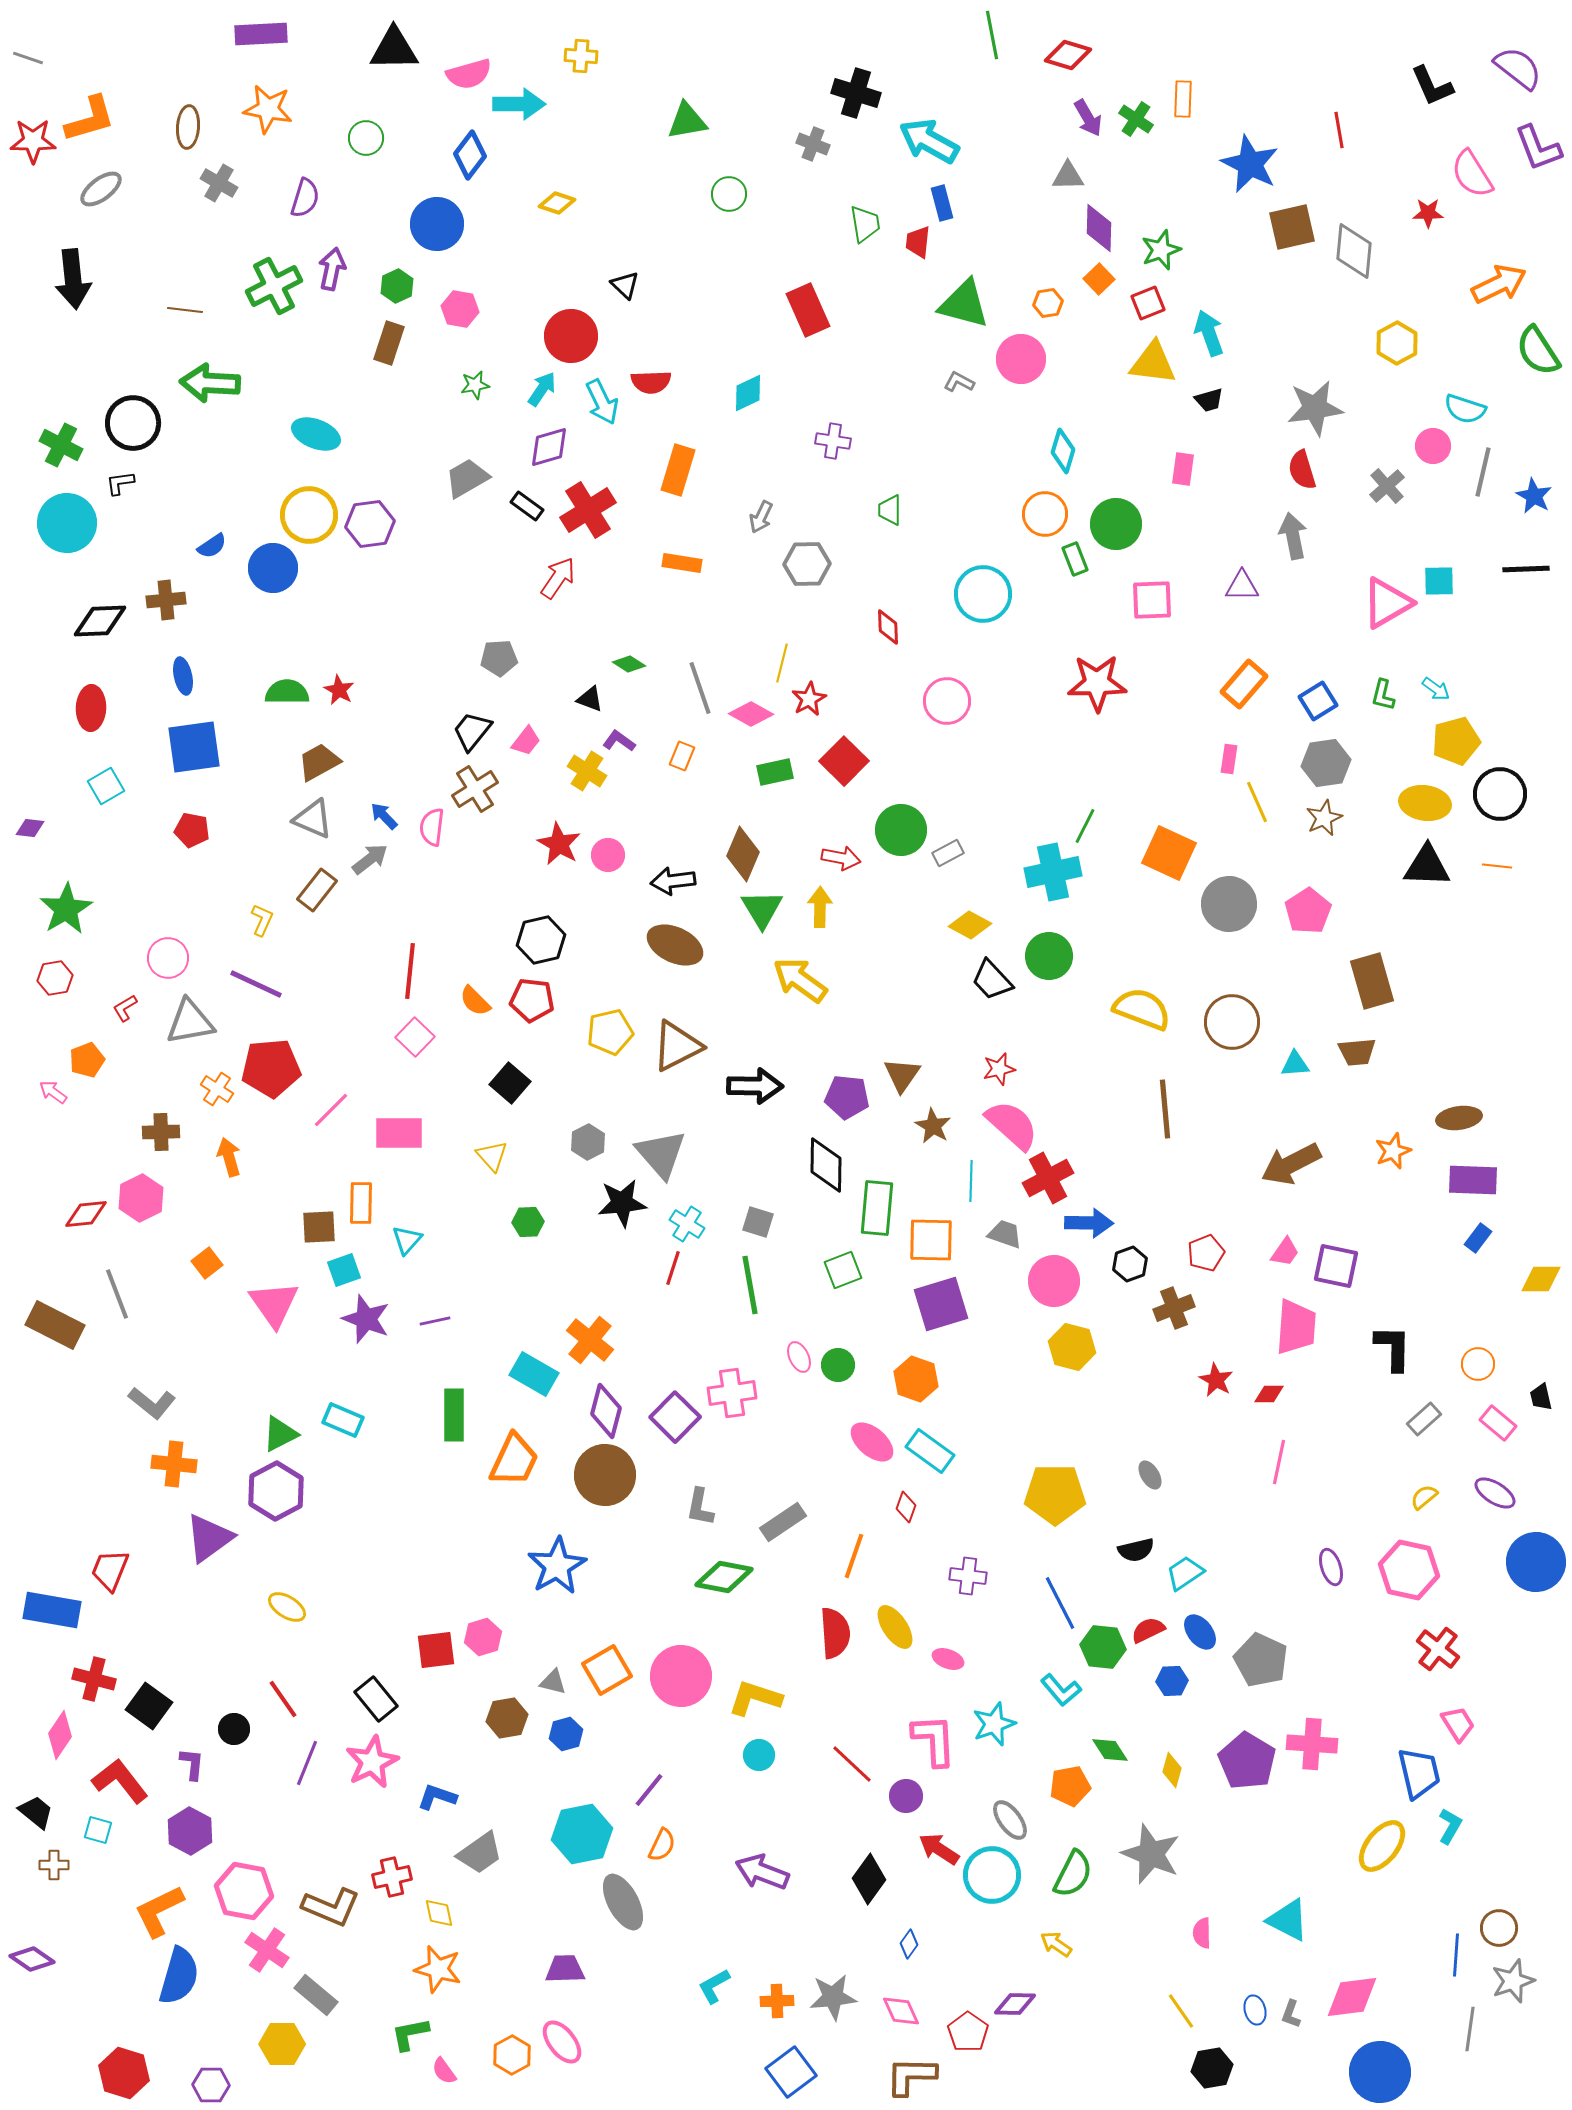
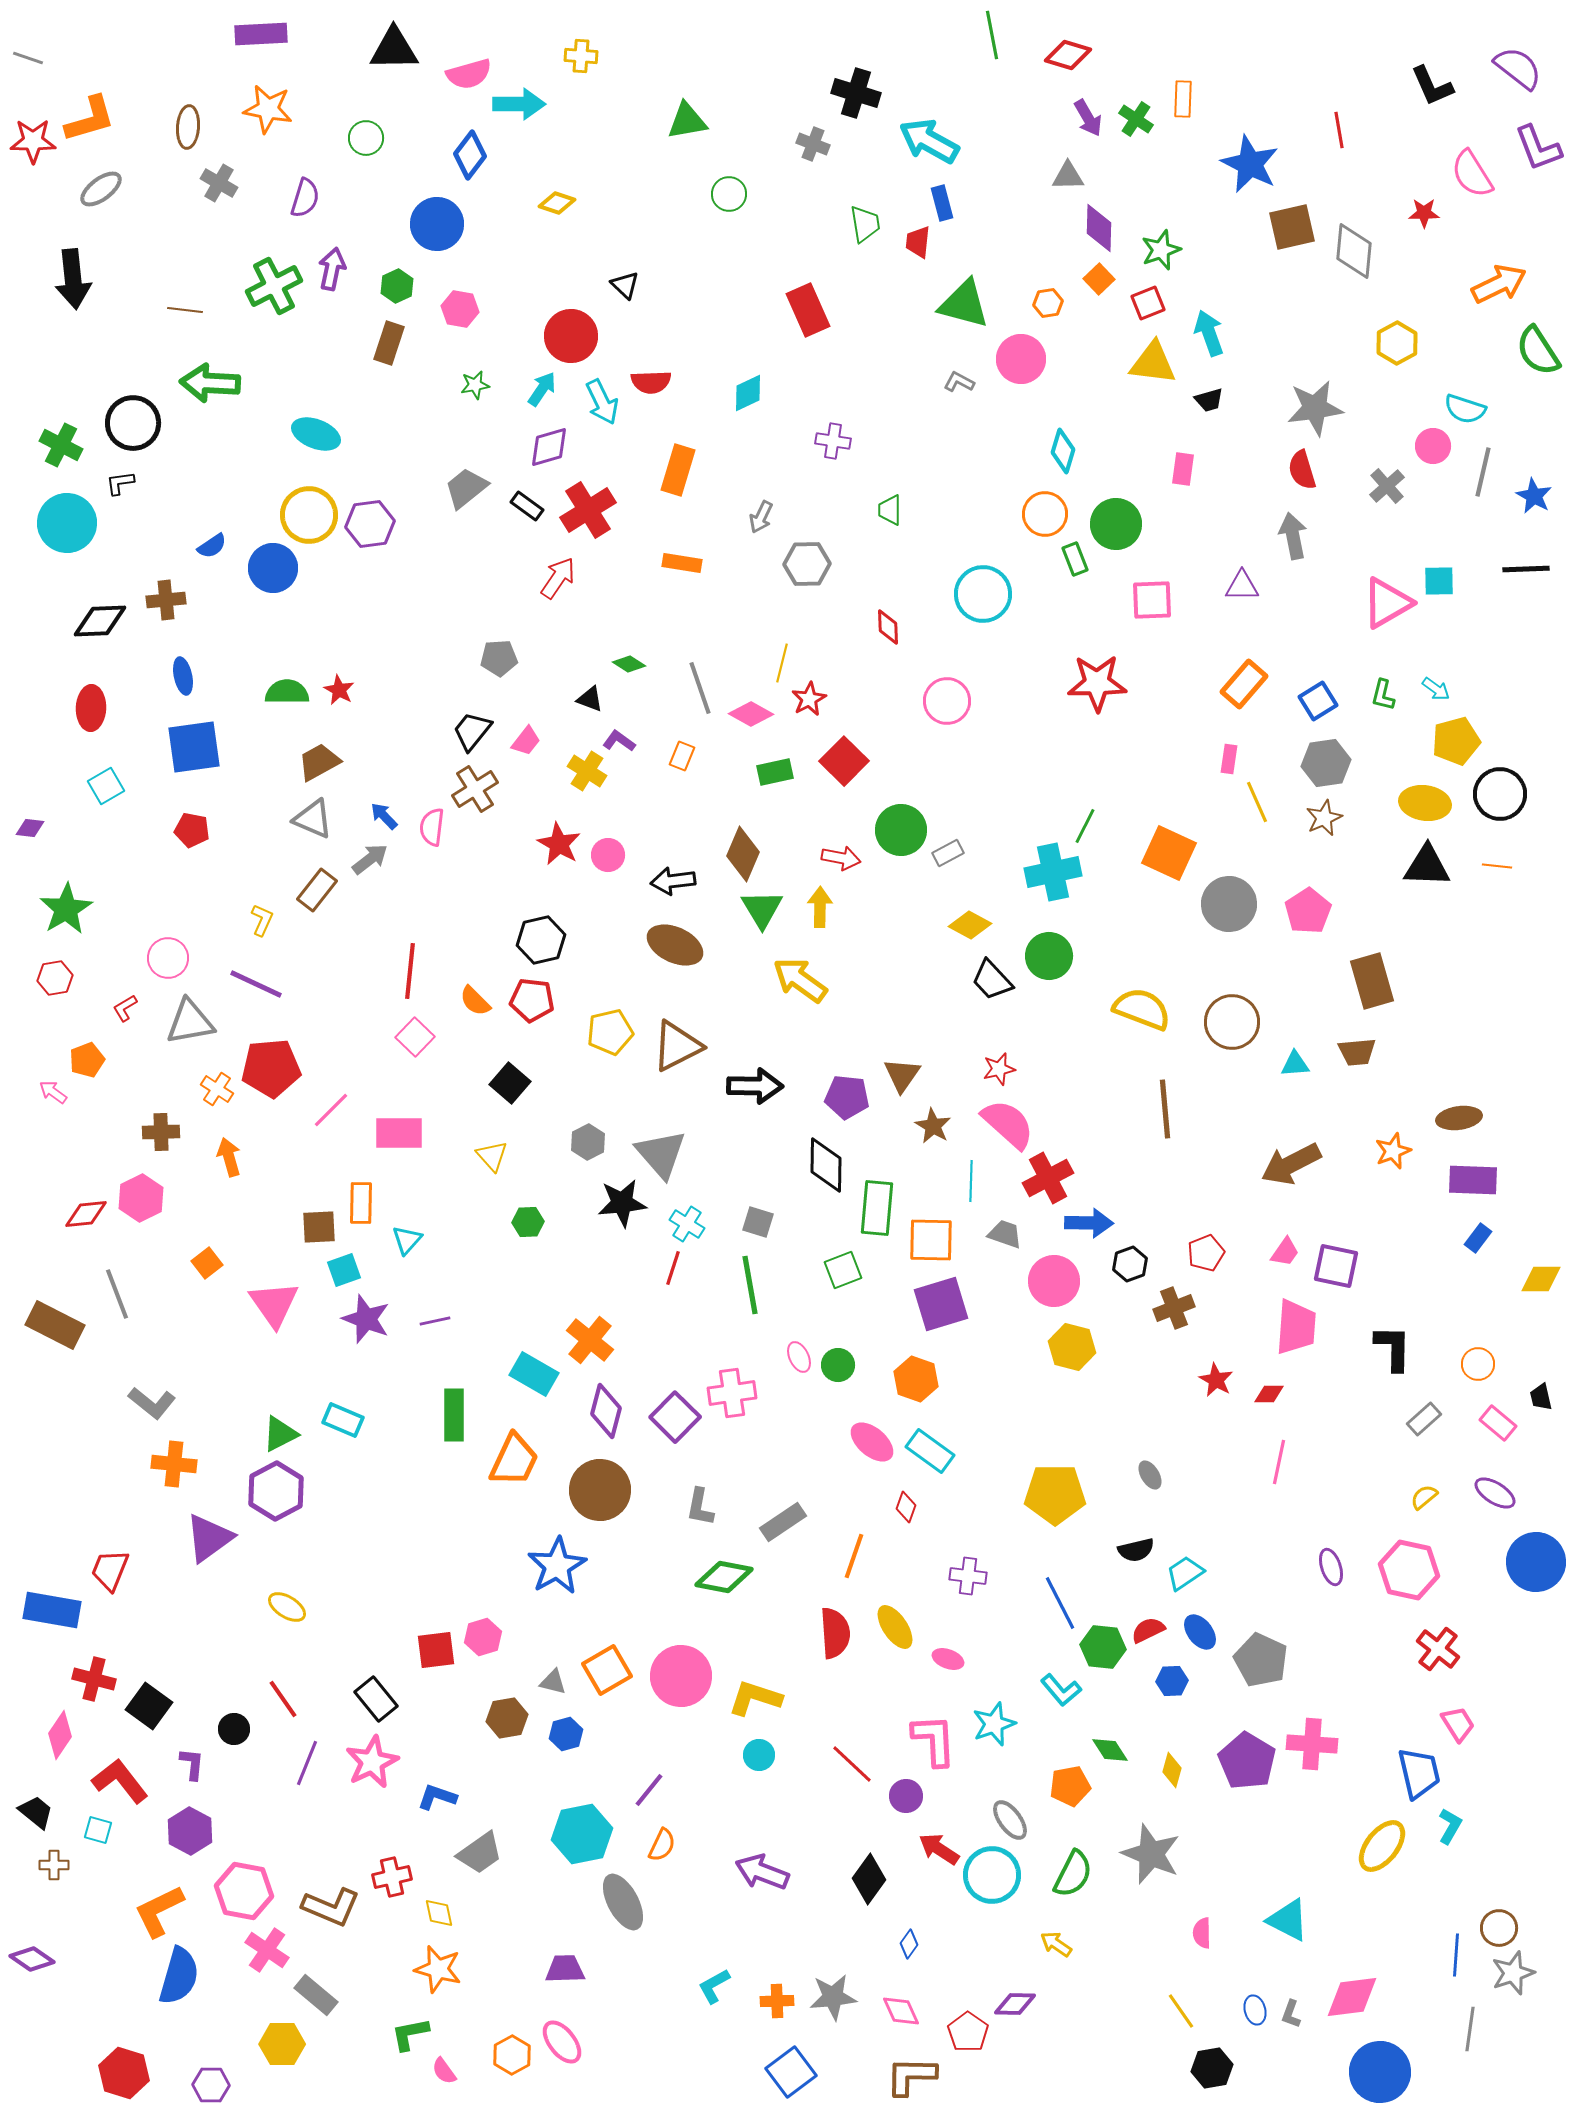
red star at (1428, 213): moved 4 px left
gray trapezoid at (467, 478): moved 1 px left, 10 px down; rotated 9 degrees counterclockwise
pink semicircle at (1012, 1125): moved 4 px left, 1 px up
brown circle at (605, 1475): moved 5 px left, 15 px down
gray star at (1513, 1981): moved 8 px up
